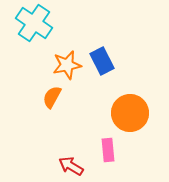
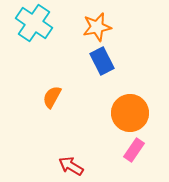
orange star: moved 30 px right, 38 px up
pink rectangle: moved 26 px right; rotated 40 degrees clockwise
